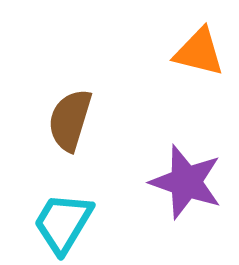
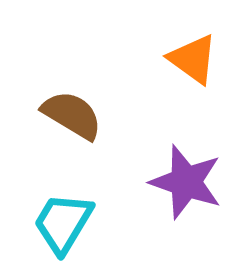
orange triangle: moved 6 px left, 7 px down; rotated 22 degrees clockwise
brown semicircle: moved 2 px right, 5 px up; rotated 104 degrees clockwise
